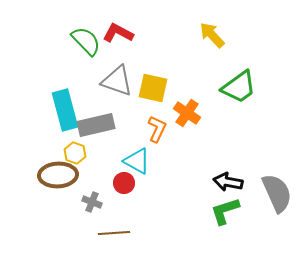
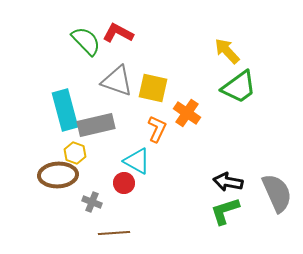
yellow arrow: moved 15 px right, 16 px down
